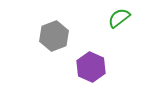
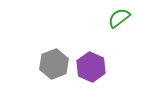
gray hexagon: moved 28 px down
